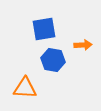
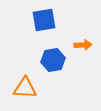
blue square: moved 9 px up
blue hexagon: rotated 20 degrees counterclockwise
